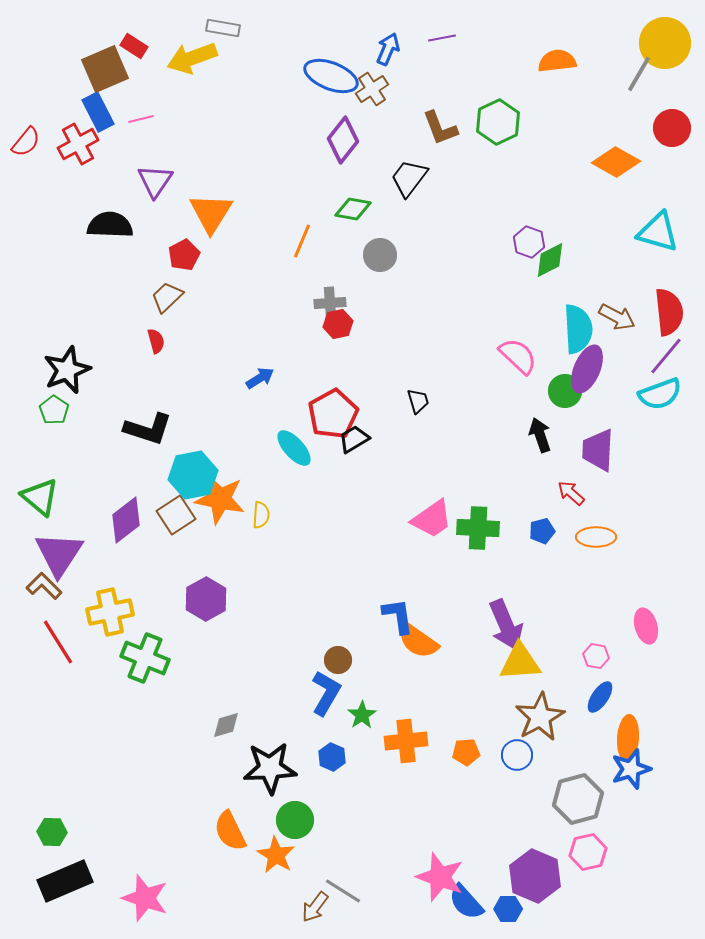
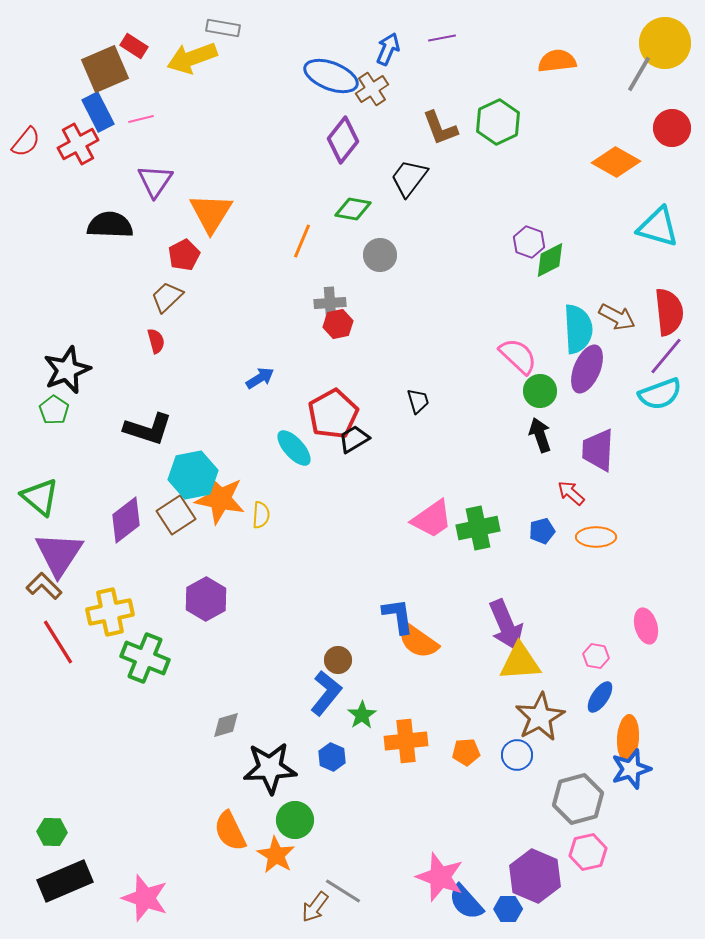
cyan triangle at (658, 232): moved 5 px up
green circle at (565, 391): moved 25 px left
green cross at (478, 528): rotated 15 degrees counterclockwise
blue L-shape at (326, 693): rotated 9 degrees clockwise
